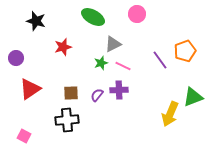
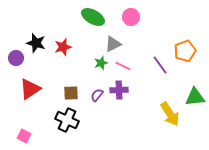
pink circle: moved 6 px left, 3 px down
black star: moved 22 px down
purple line: moved 5 px down
green triangle: moved 2 px right; rotated 15 degrees clockwise
yellow arrow: rotated 55 degrees counterclockwise
black cross: rotated 30 degrees clockwise
